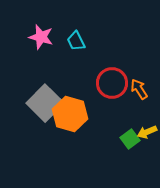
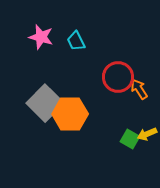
red circle: moved 6 px right, 6 px up
orange hexagon: rotated 16 degrees counterclockwise
yellow arrow: moved 2 px down
green square: rotated 24 degrees counterclockwise
